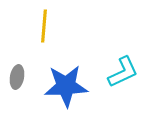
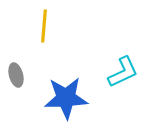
gray ellipse: moved 1 px left, 2 px up; rotated 25 degrees counterclockwise
blue star: moved 12 px down
